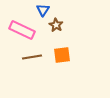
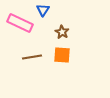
brown star: moved 6 px right, 7 px down
pink rectangle: moved 2 px left, 7 px up
orange square: rotated 12 degrees clockwise
